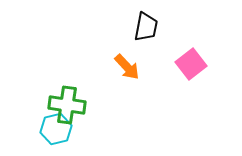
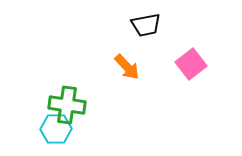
black trapezoid: moved 2 px up; rotated 68 degrees clockwise
cyan hexagon: rotated 12 degrees clockwise
